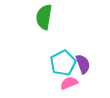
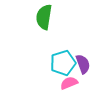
cyan pentagon: rotated 10 degrees clockwise
